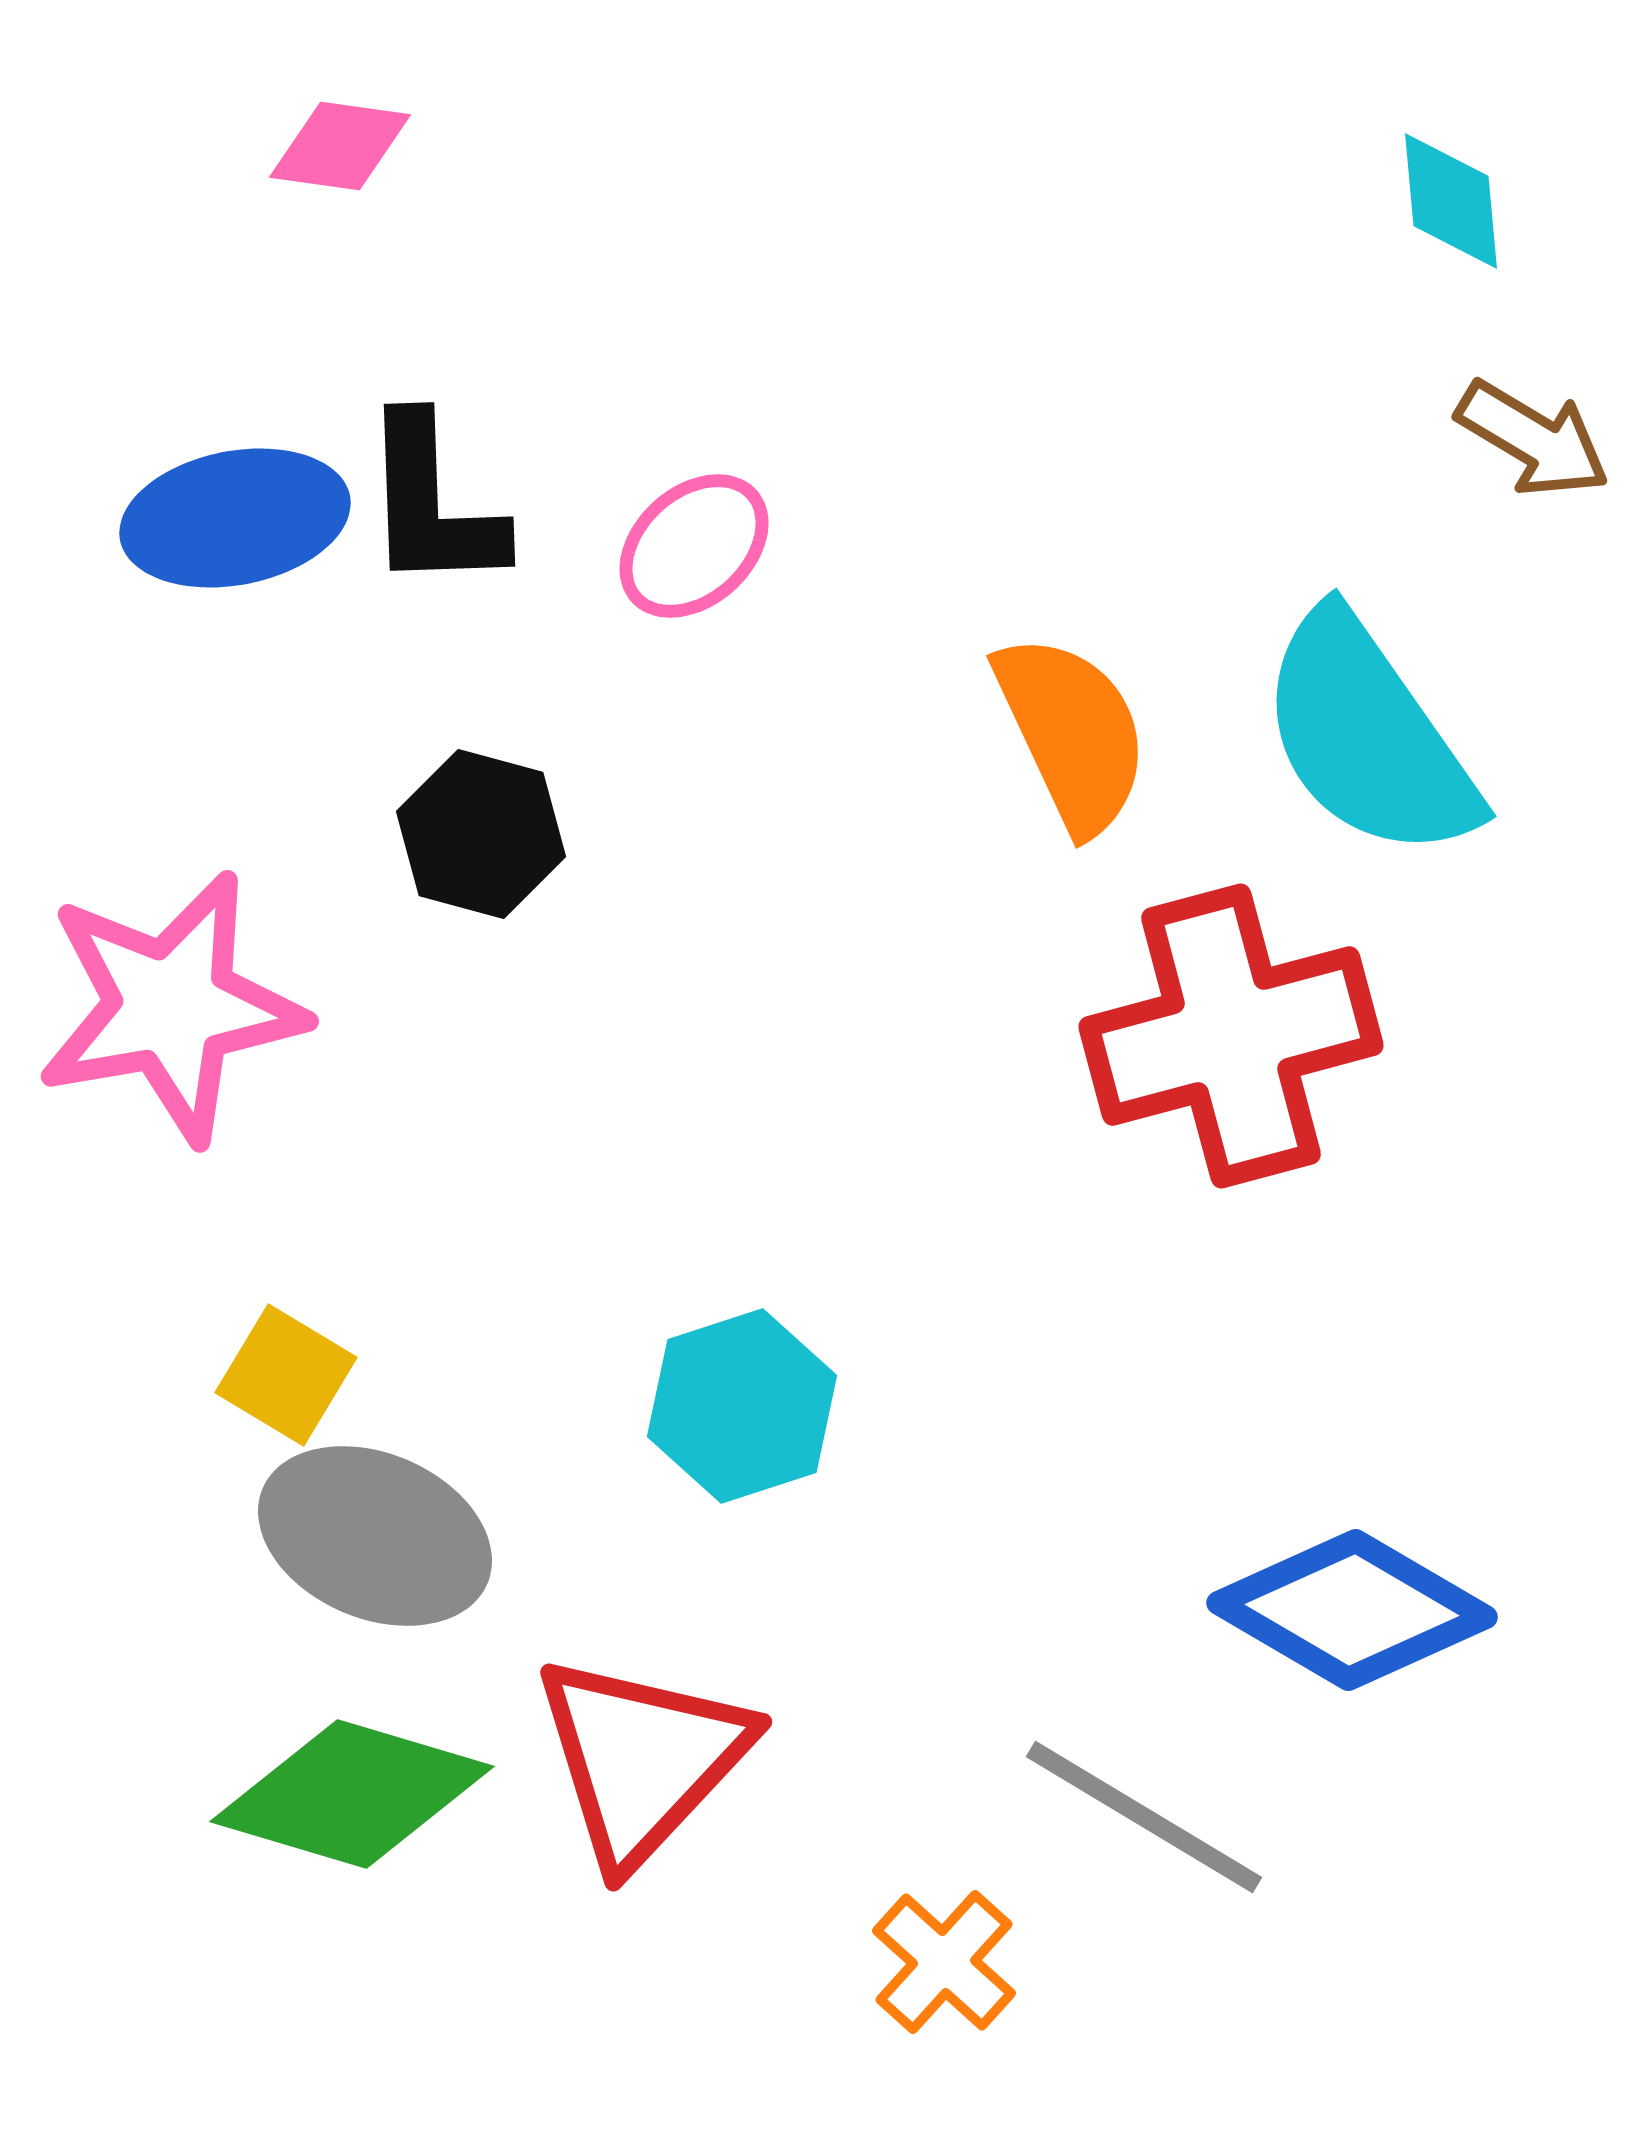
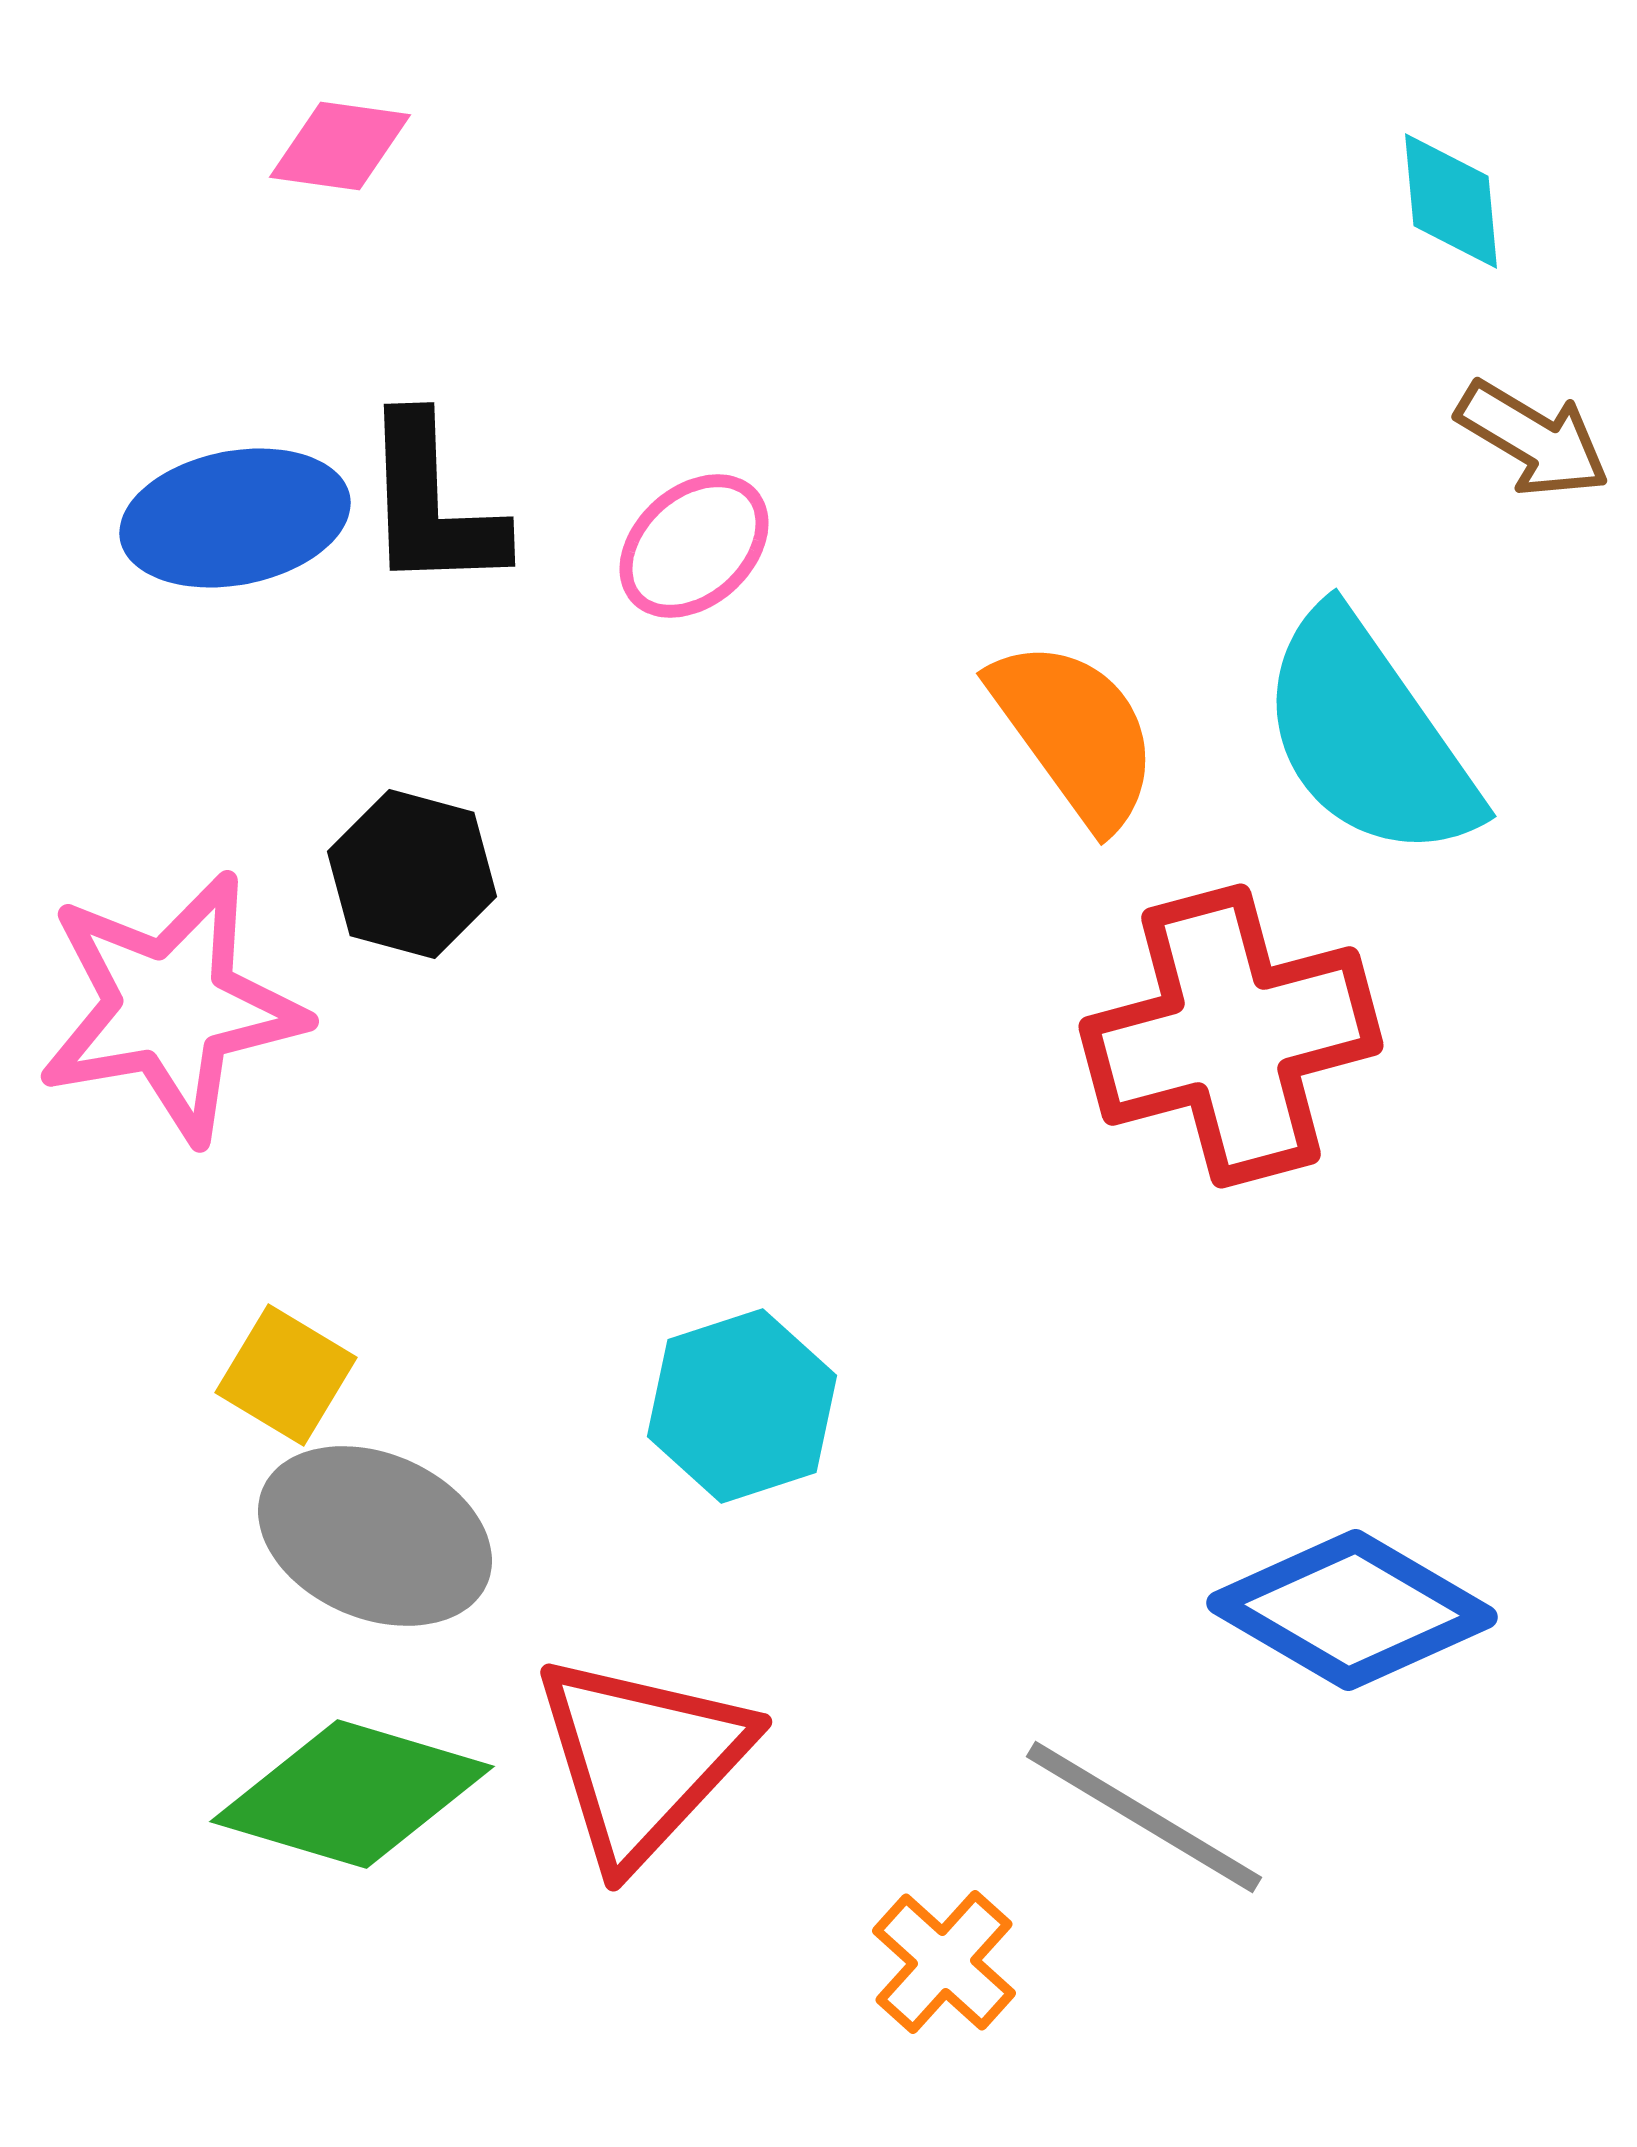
orange semicircle: moved 3 px right; rotated 11 degrees counterclockwise
black hexagon: moved 69 px left, 40 px down
